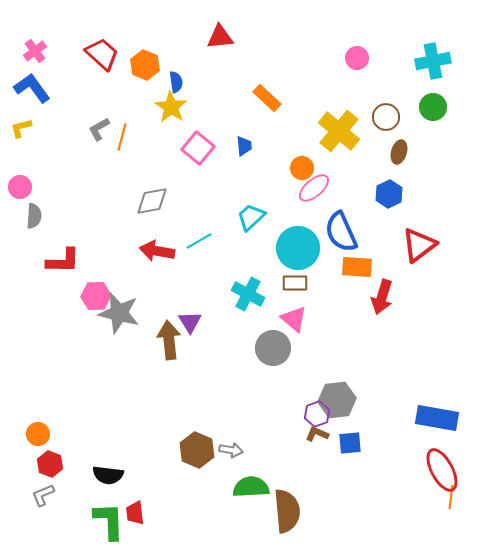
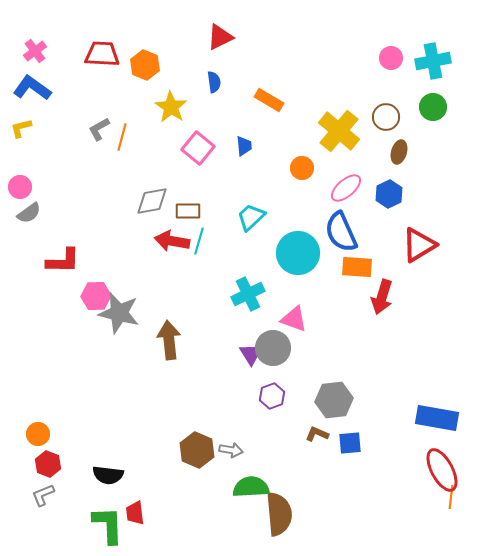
red triangle at (220, 37): rotated 20 degrees counterclockwise
red trapezoid at (102, 54): rotated 39 degrees counterclockwise
pink circle at (357, 58): moved 34 px right
blue semicircle at (176, 82): moved 38 px right
blue L-shape at (32, 88): rotated 18 degrees counterclockwise
orange rectangle at (267, 98): moved 2 px right, 2 px down; rotated 12 degrees counterclockwise
pink ellipse at (314, 188): moved 32 px right
gray semicircle at (34, 216): moved 5 px left, 3 px up; rotated 50 degrees clockwise
cyan line at (199, 241): rotated 44 degrees counterclockwise
red triangle at (419, 245): rotated 6 degrees clockwise
cyan circle at (298, 248): moved 5 px down
red arrow at (157, 251): moved 15 px right, 10 px up
brown rectangle at (295, 283): moved 107 px left, 72 px up
cyan cross at (248, 294): rotated 36 degrees clockwise
pink triangle at (294, 319): rotated 20 degrees counterclockwise
purple triangle at (190, 322): moved 61 px right, 32 px down
gray hexagon at (337, 400): moved 3 px left
purple hexagon at (317, 414): moved 45 px left, 18 px up
red hexagon at (50, 464): moved 2 px left
brown semicircle at (287, 511): moved 8 px left, 3 px down
green L-shape at (109, 521): moved 1 px left, 4 px down
